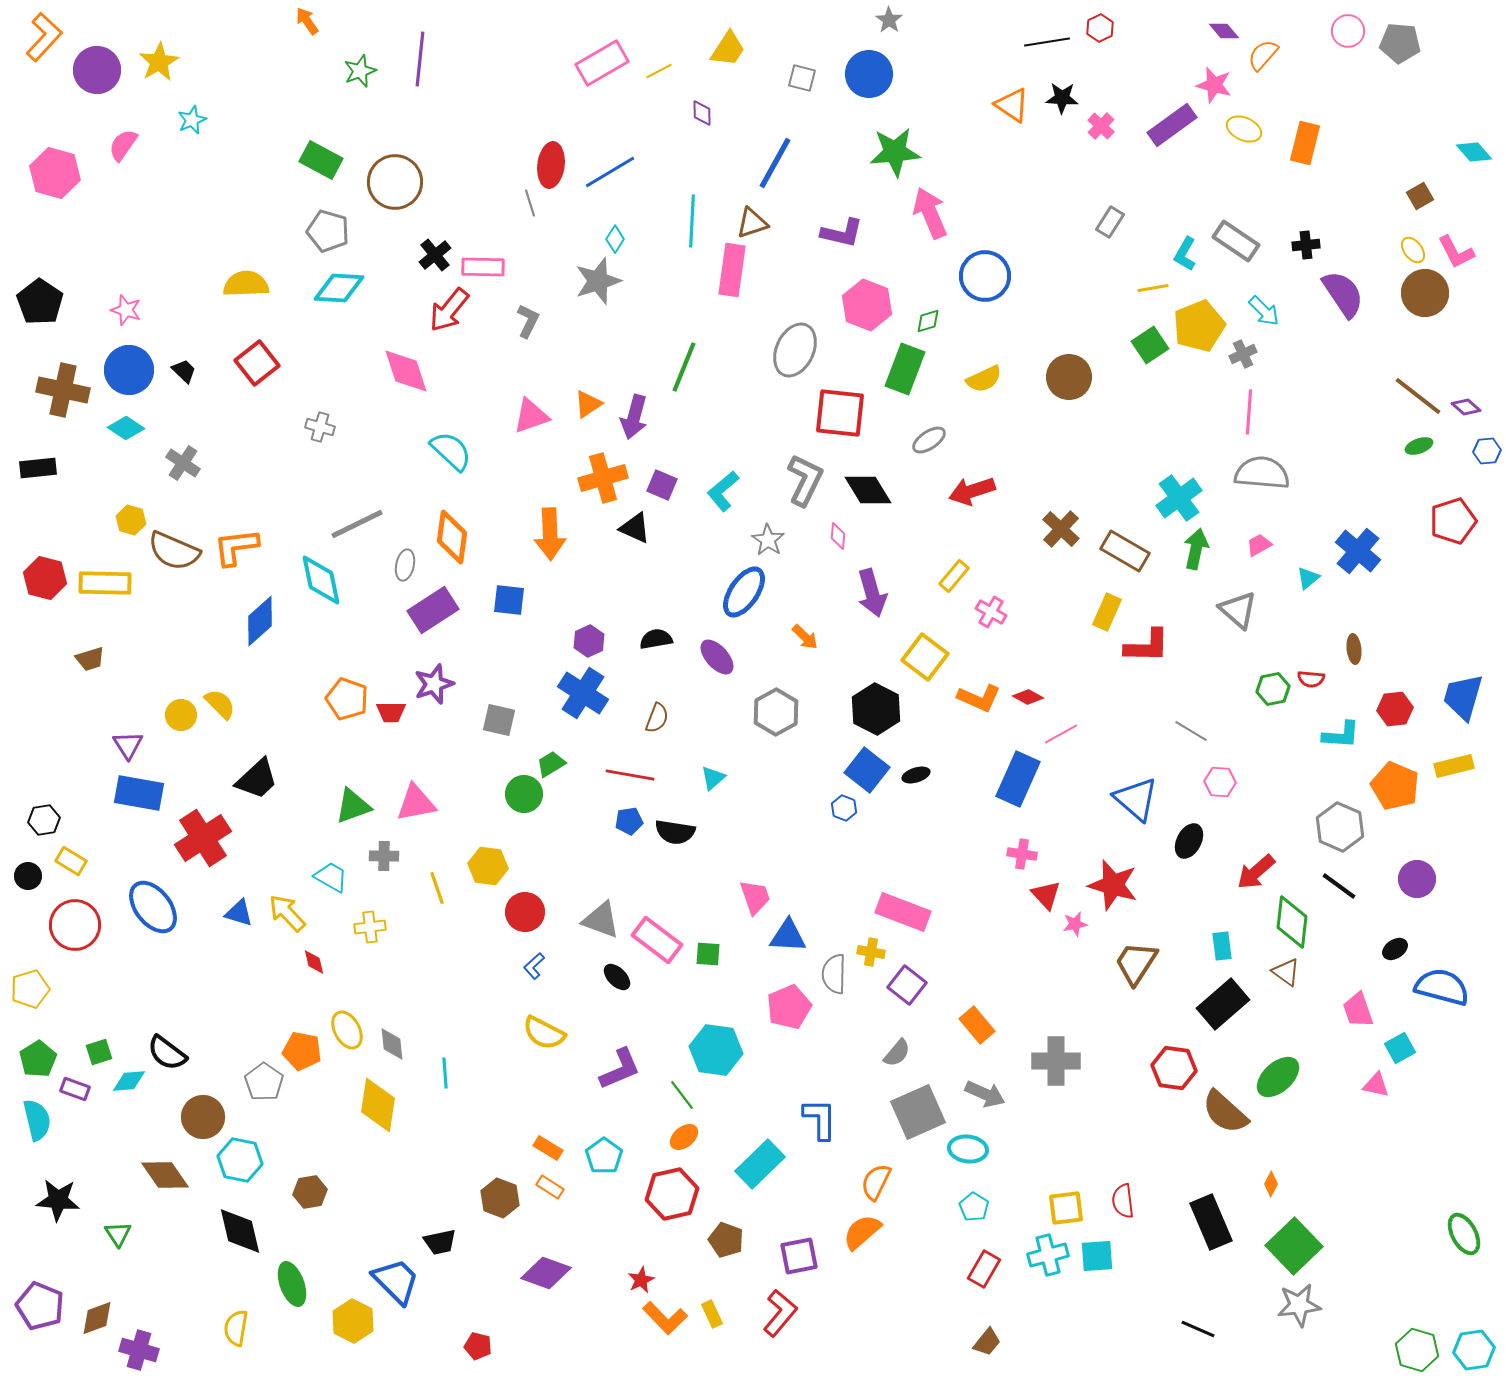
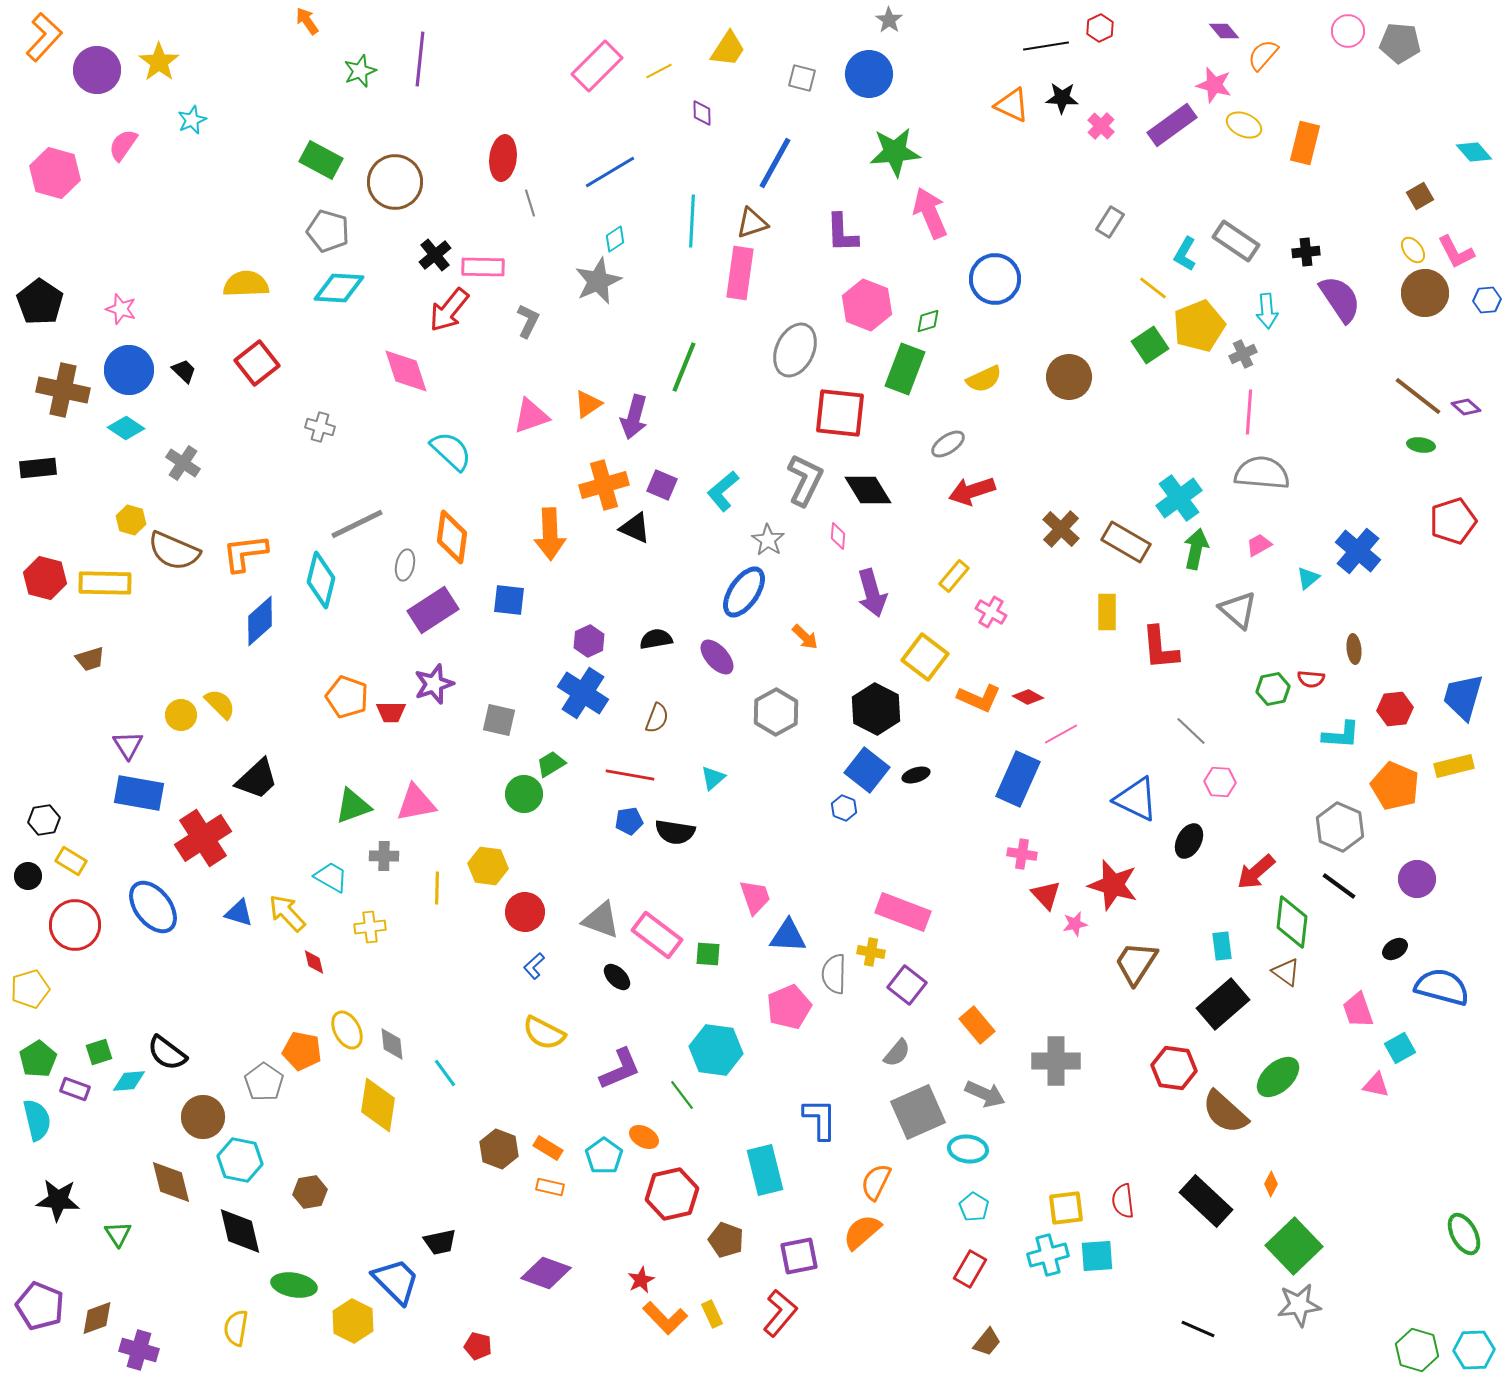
black line at (1047, 42): moved 1 px left, 4 px down
yellow star at (159, 62): rotated 6 degrees counterclockwise
pink rectangle at (602, 63): moved 5 px left, 3 px down; rotated 15 degrees counterclockwise
orange triangle at (1012, 105): rotated 9 degrees counterclockwise
yellow ellipse at (1244, 129): moved 4 px up
red ellipse at (551, 165): moved 48 px left, 7 px up
purple L-shape at (842, 233): rotated 75 degrees clockwise
cyan diamond at (615, 239): rotated 24 degrees clockwise
black cross at (1306, 245): moved 7 px down
pink rectangle at (732, 270): moved 8 px right, 3 px down
blue circle at (985, 276): moved 10 px right, 3 px down
gray star at (598, 281): rotated 6 degrees counterclockwise
yellow line at (1153, 288): rotated 48 degrees clockwise
purple semicircle at (1343, 294): moved 3 px left, 5 px down
pink star at (126, 310): moved 5 px left, 1 px up
cyan arrow at (1264, 311): moved 3 px right; rotated 40 degrees clockwise
gray ellipse at (929, 440): moved 19 px right, 4 px down
green ellipse at (1419, 446): moved 2 px right, 1 px up; rotated 28 degrees clockwise
blue hexagon at (1487, 451): moved 151 px up
orange cross at (603, 478): moved 1 px right, 7 px down
orange L-shape at (236, 547): moved 9 px right, 6 px down
brown rectangle at (1125, 551): moved 1 px right, 9 px up
cyan diamond at (321, 580): rotated 26 degrees clockwise
yellow rectangle at (1107, 612): rotated 24 degrees counterclockwise
red L-shape at (1147, 646): moved 13 px right, 2 px down; rotated 84 degrees clockwise
orange pentagon at (347, 699): moved 2 px up
gray line at (1191, 731): rotated 12 degrees clockwise
blue triangle at (1136, 799): rotated 15 degrees counterclockwise
yellow line at (437, 888): rotated 20 degrees clockwise
pink rectangle at (657, 940): moved 5 px up
cyan line at (445, 1073): rotated 32 degrees counterclockwise
orange ellipse at (684, 1137): moved 40 px left; rotated 68 degrees clockwise
cyan rectangle at (760, 1164): moved 5 px right, 6 px down; rotated 60 degrees counterclockwise
brown diamond at (165, 1175): moved 6 px right, 7 px down; rotated 21 degrees clockwise
orange rectangle at (550, 1187): rotated 20 degrees counterclockwise
brown hexagon at (500, 1198): moved 1 px left, 49 px up
black rectangle at (1211, 1222): moved 5 px left, 21 px up; rotated 24 degrees counterclockwise
red rectangle at (984, 1269): moved 14 px left
green ellipse at (292, 1284): moved 2 px right, 1 px down; rotated 60 degrees counterclockwise
cyan hexagon at (1474, 1350): rotated 6 degrees clockwise
